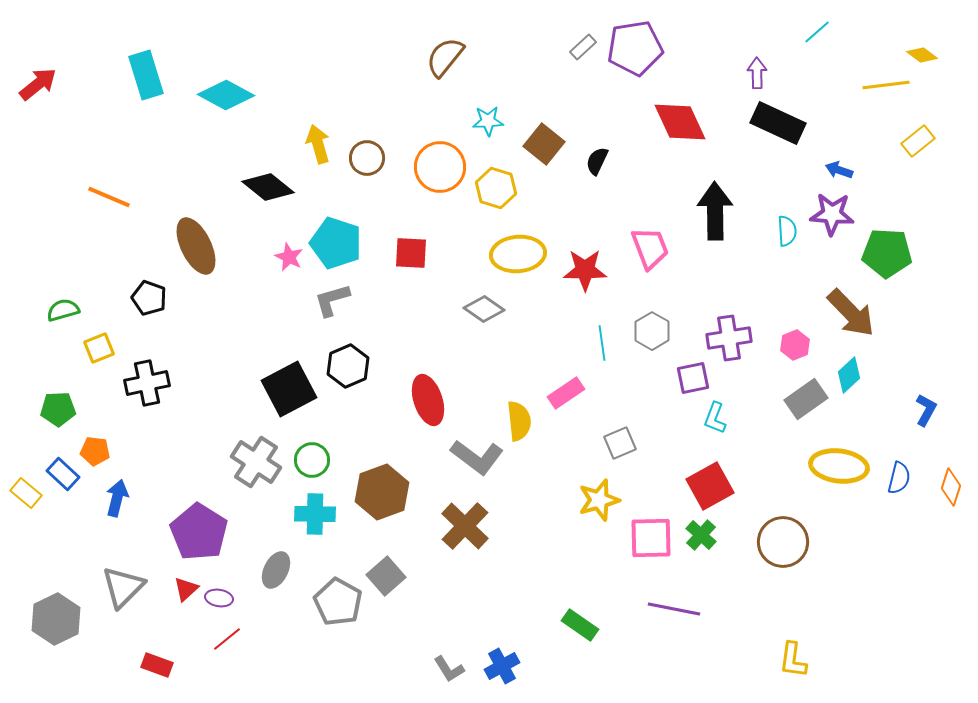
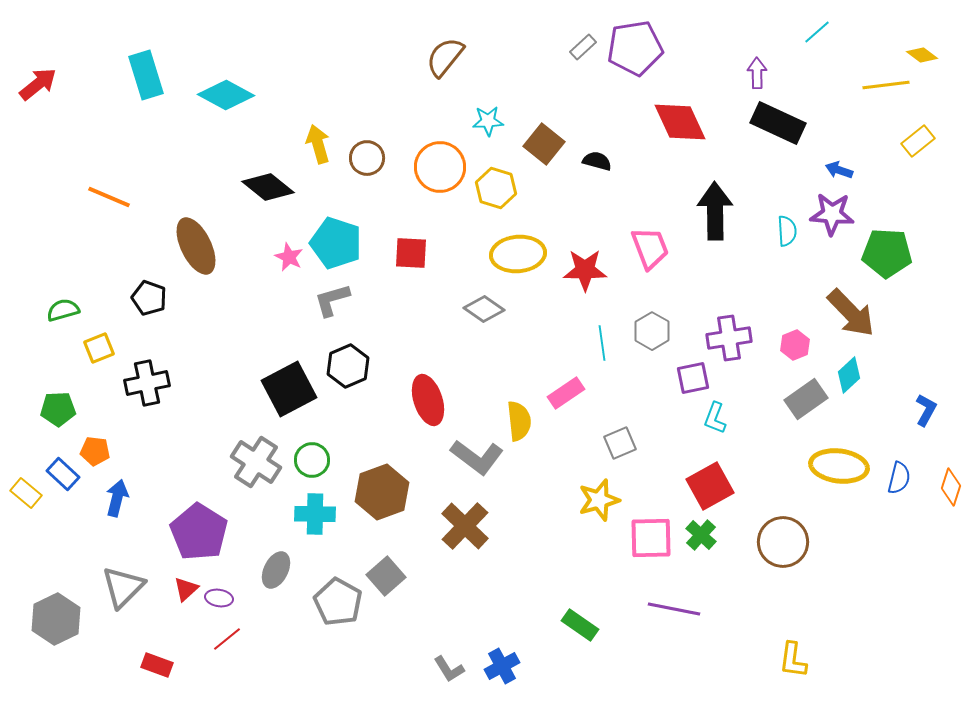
black semicircle at (597, 161): rotated 80 degrees clockwise
